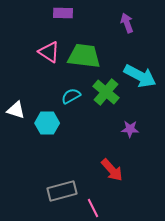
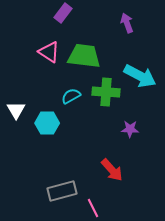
purple rectangle: rotated 54 degrees counterclockwise
green cross: rotated 36 degrees counterclockwise
white triangle: rotated 42 degrees clockwise
